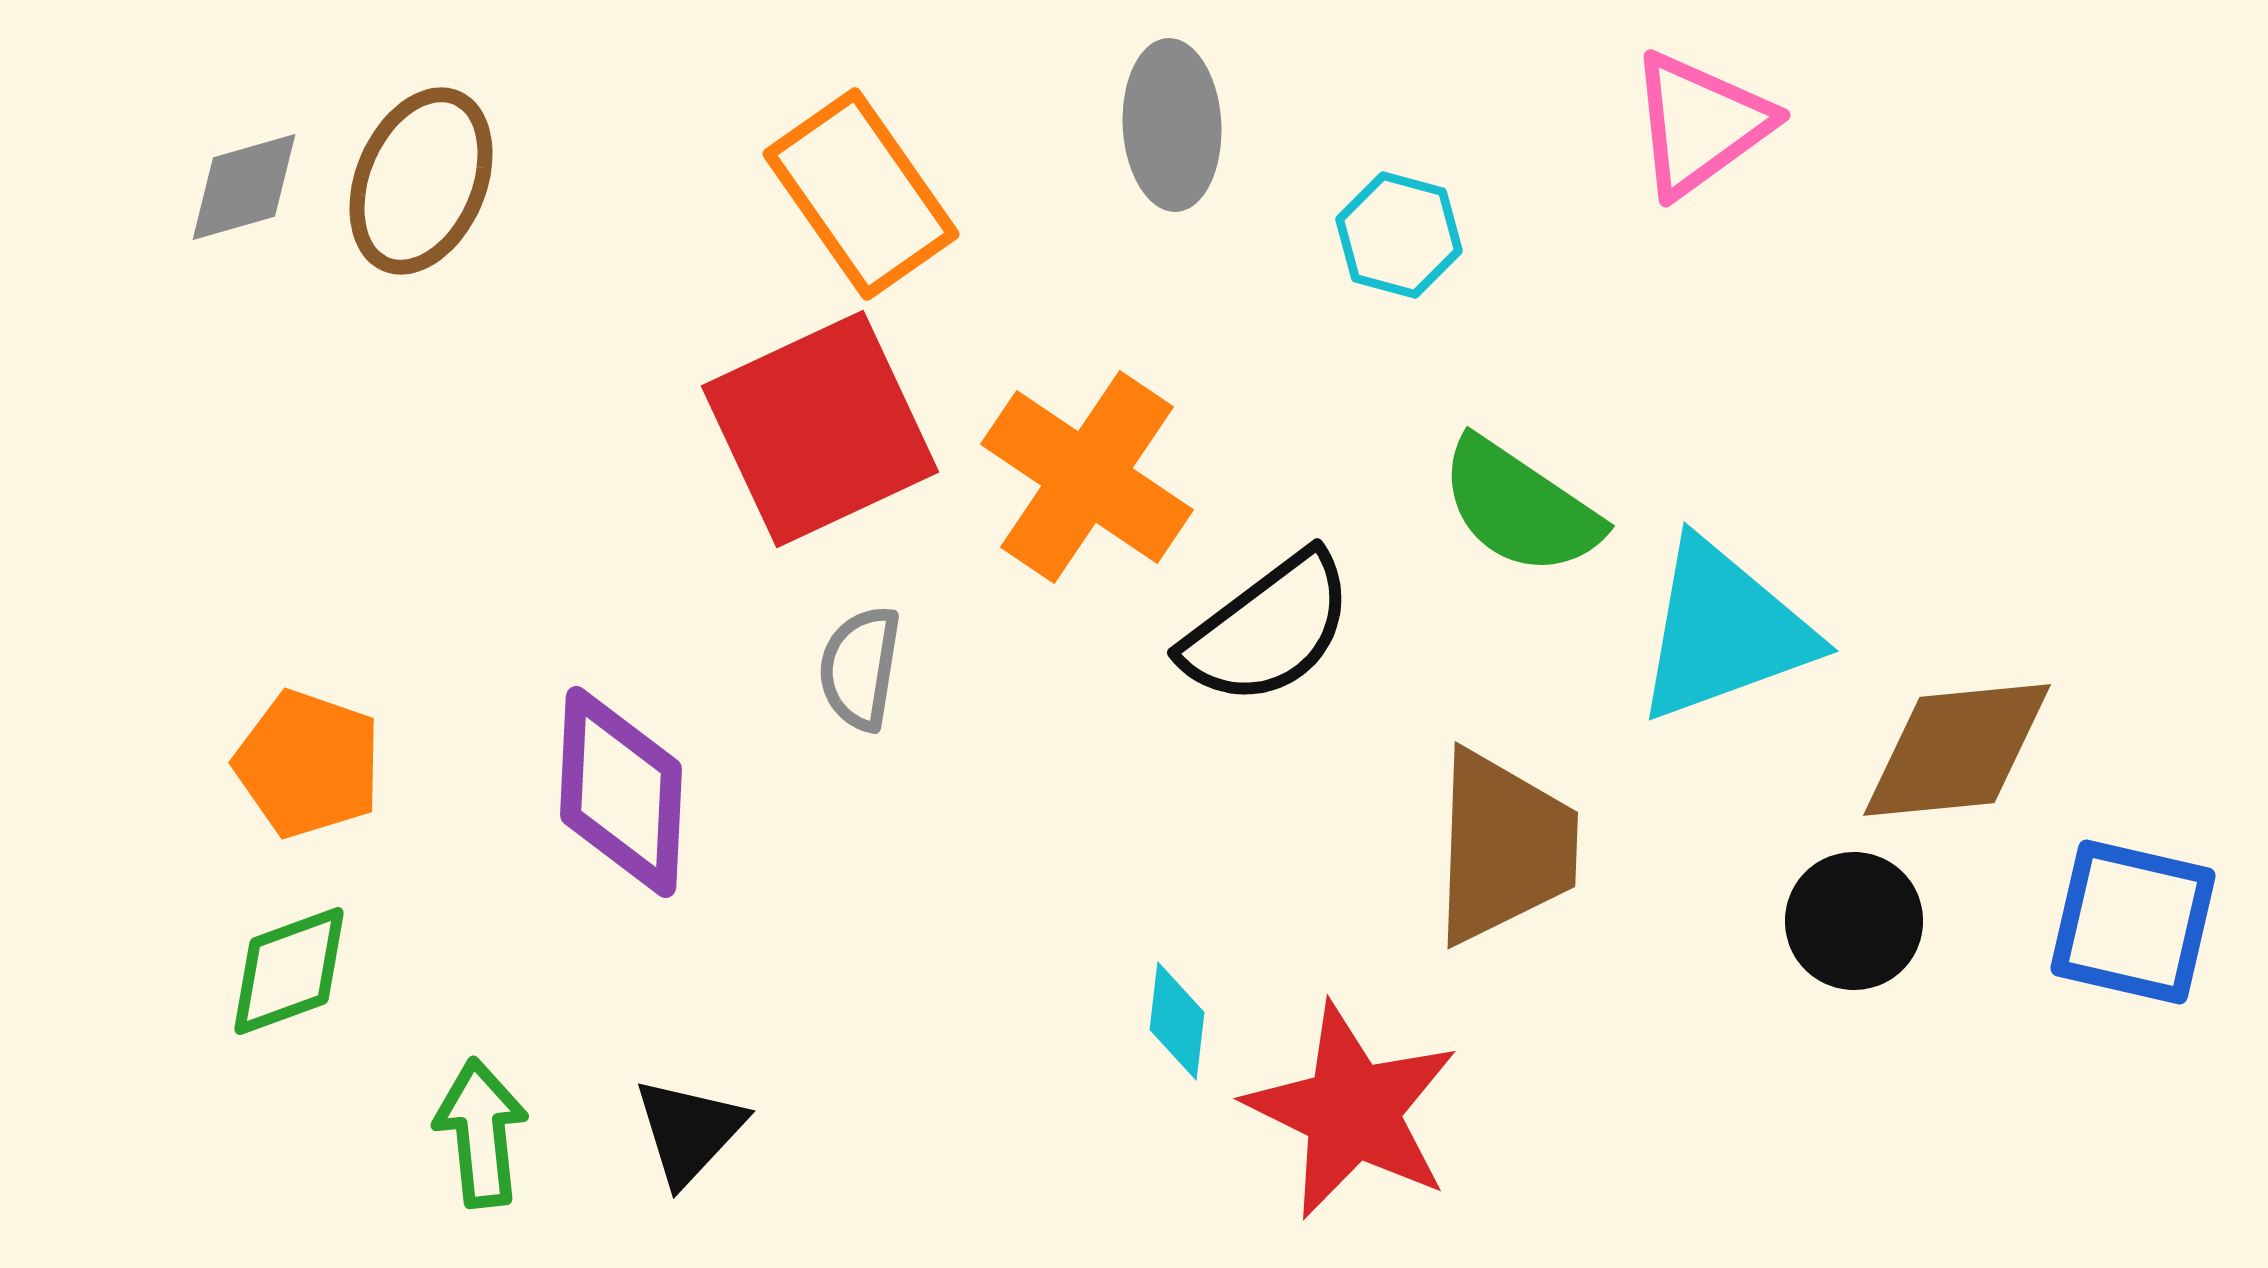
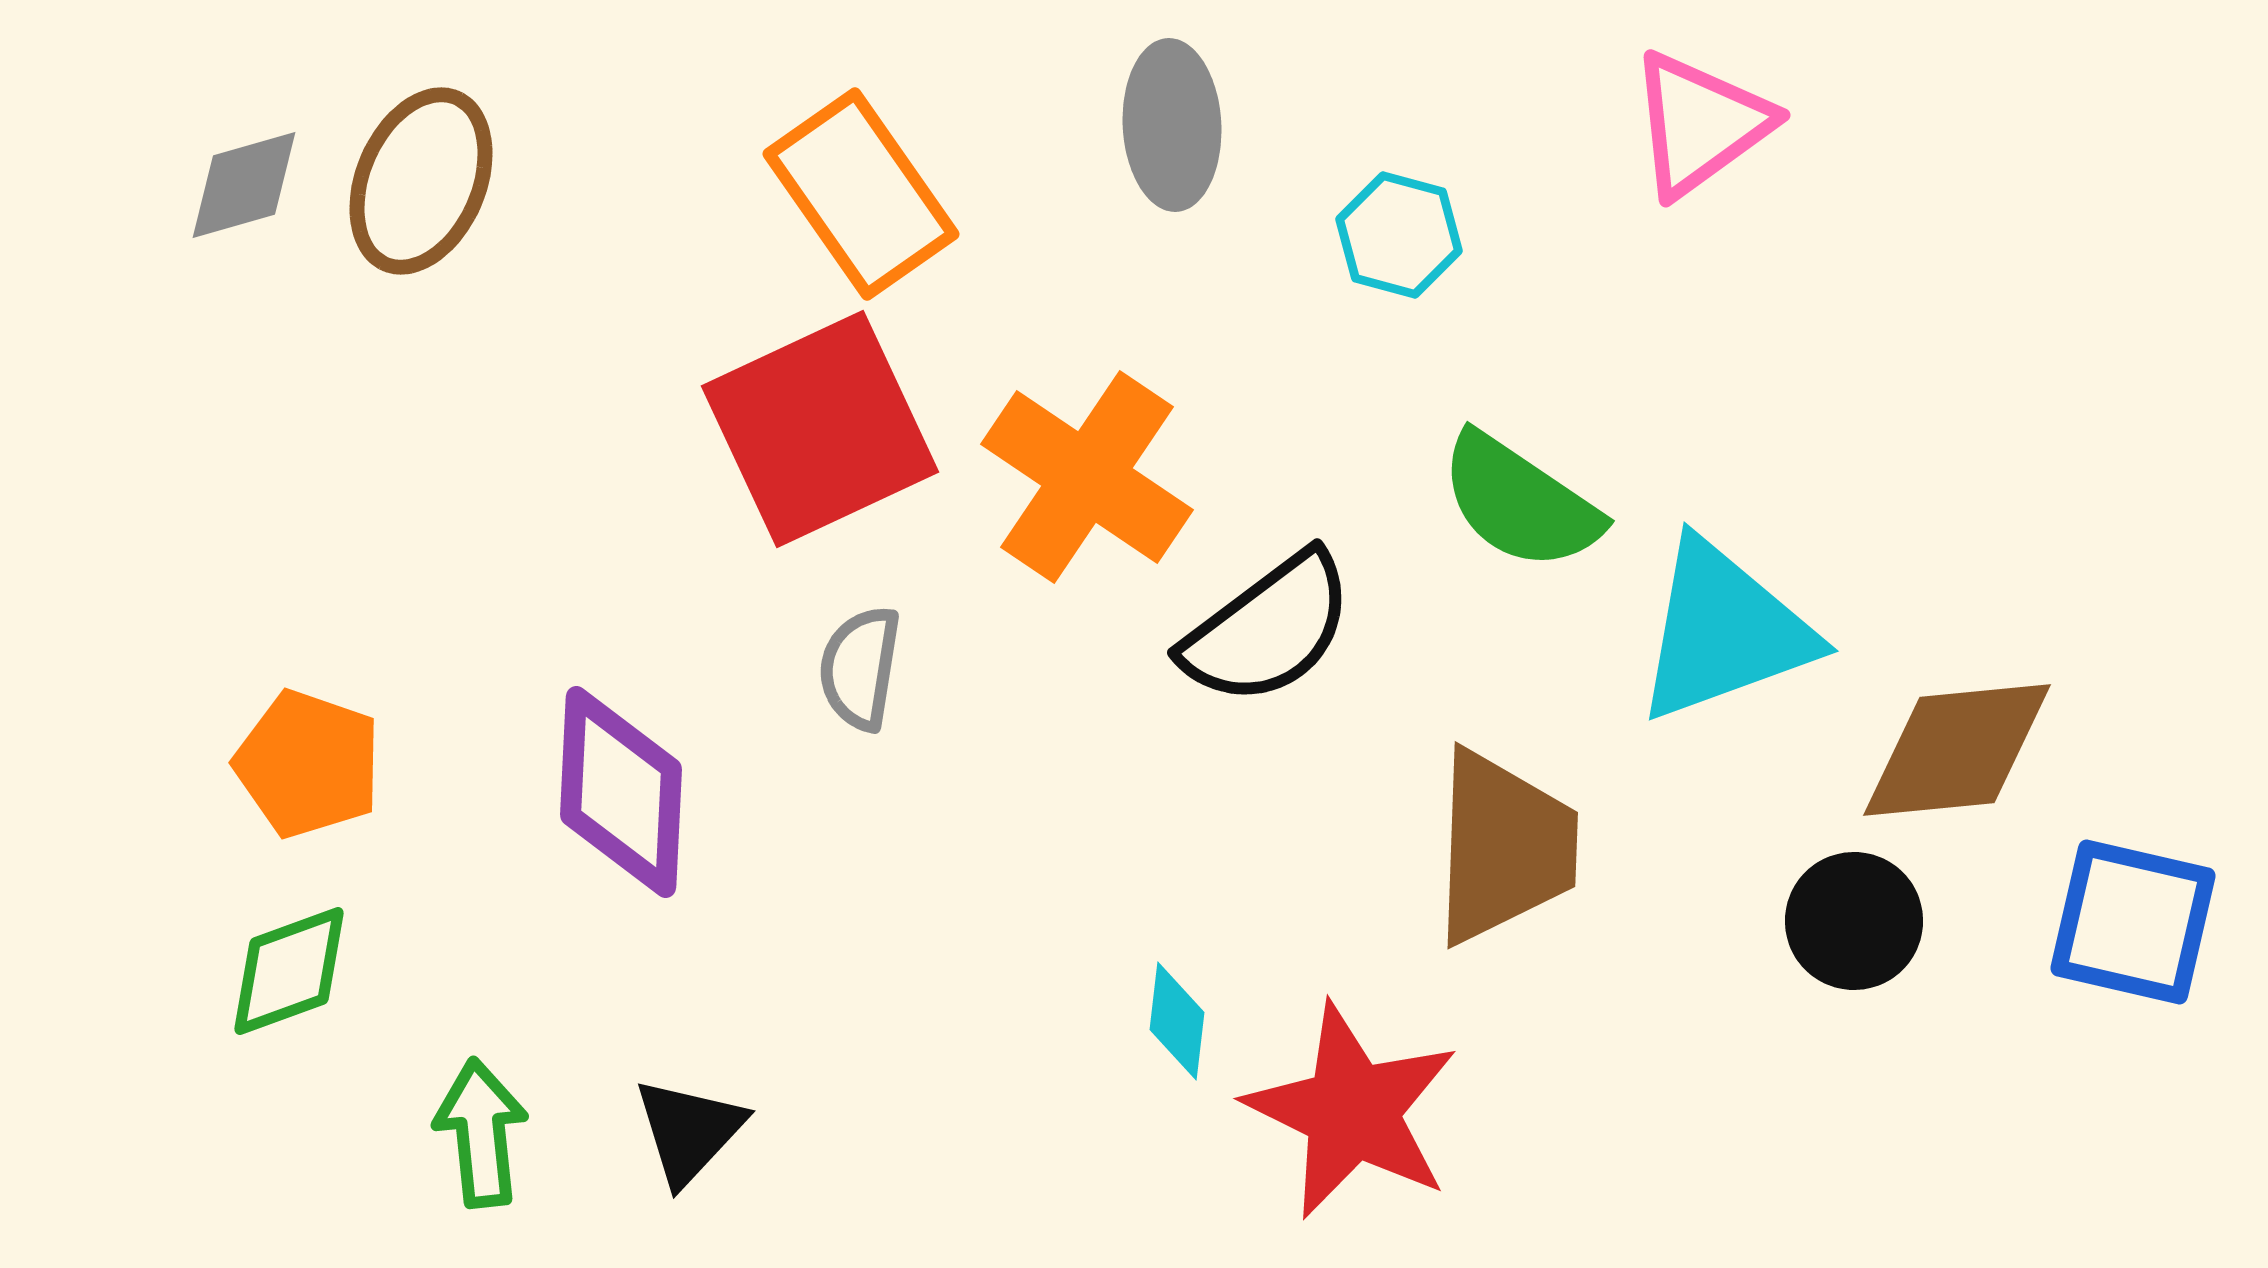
gray diamond: moved 2 px up
green semicircle: moved 5 px up
